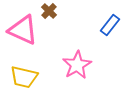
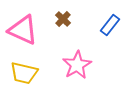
brown cross: moved 14 px right, 8 px down
yellow trapezoid: moved 4 px up
